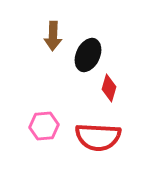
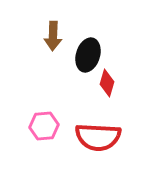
black ellipse: rotated 8 degrees counterclockwise
red diamond: moved 2 px left, 5 px up
